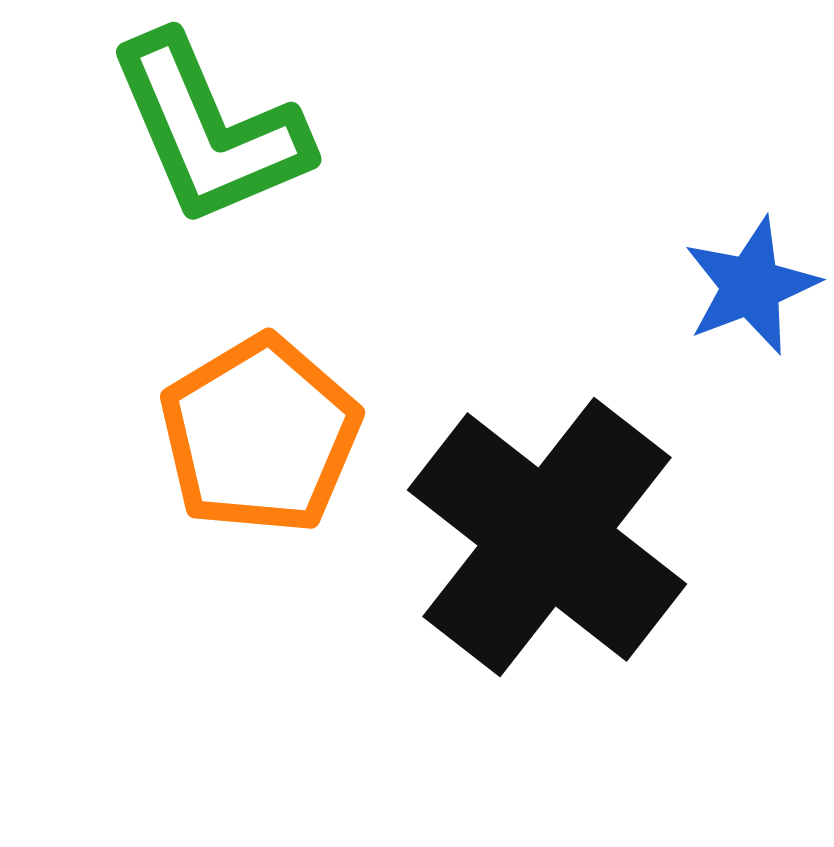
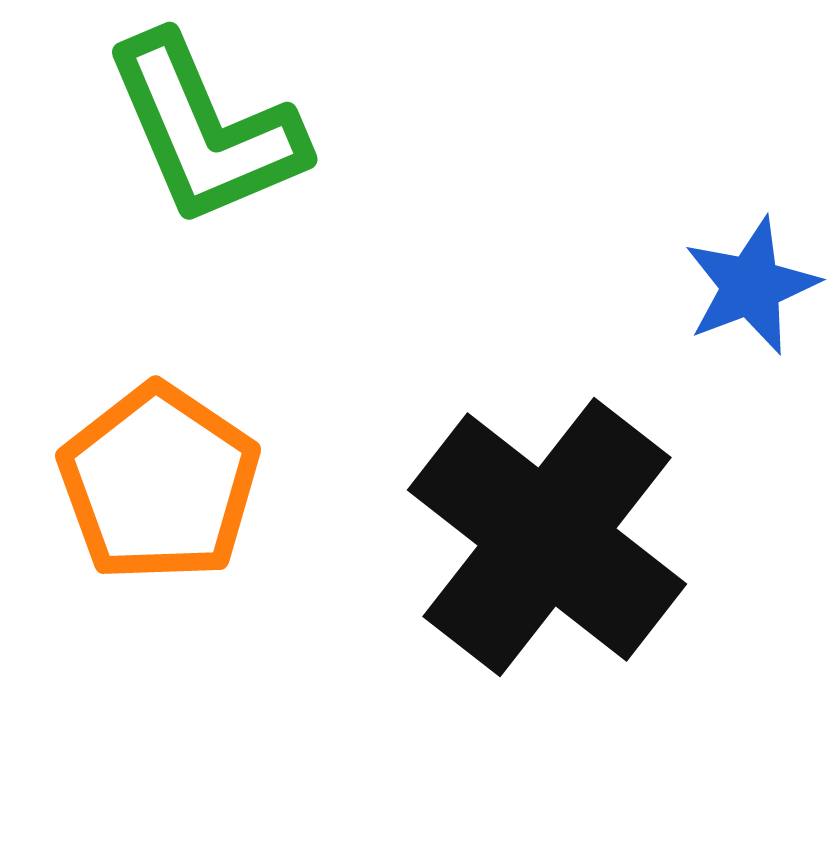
green L-shape: moved 4 px left
orange pentagon: moved 101 px left, 48 px down; rotated 7 degrees counterclockwise
